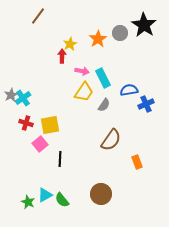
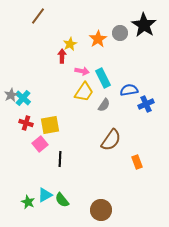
cyan cross: rotated 14 degrees counterclockwise
brown circle: moved 16 px down
